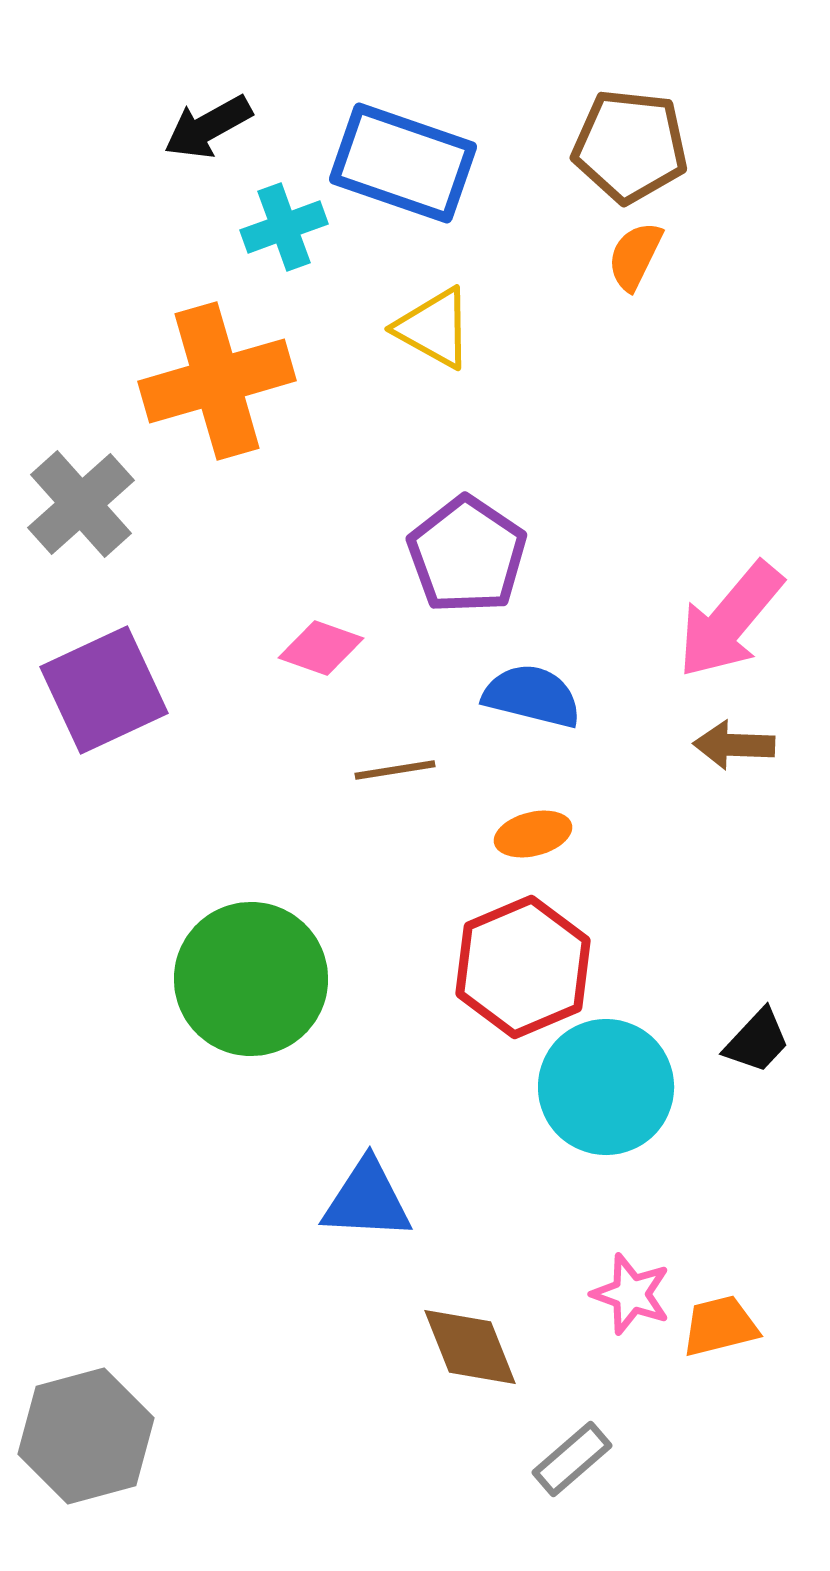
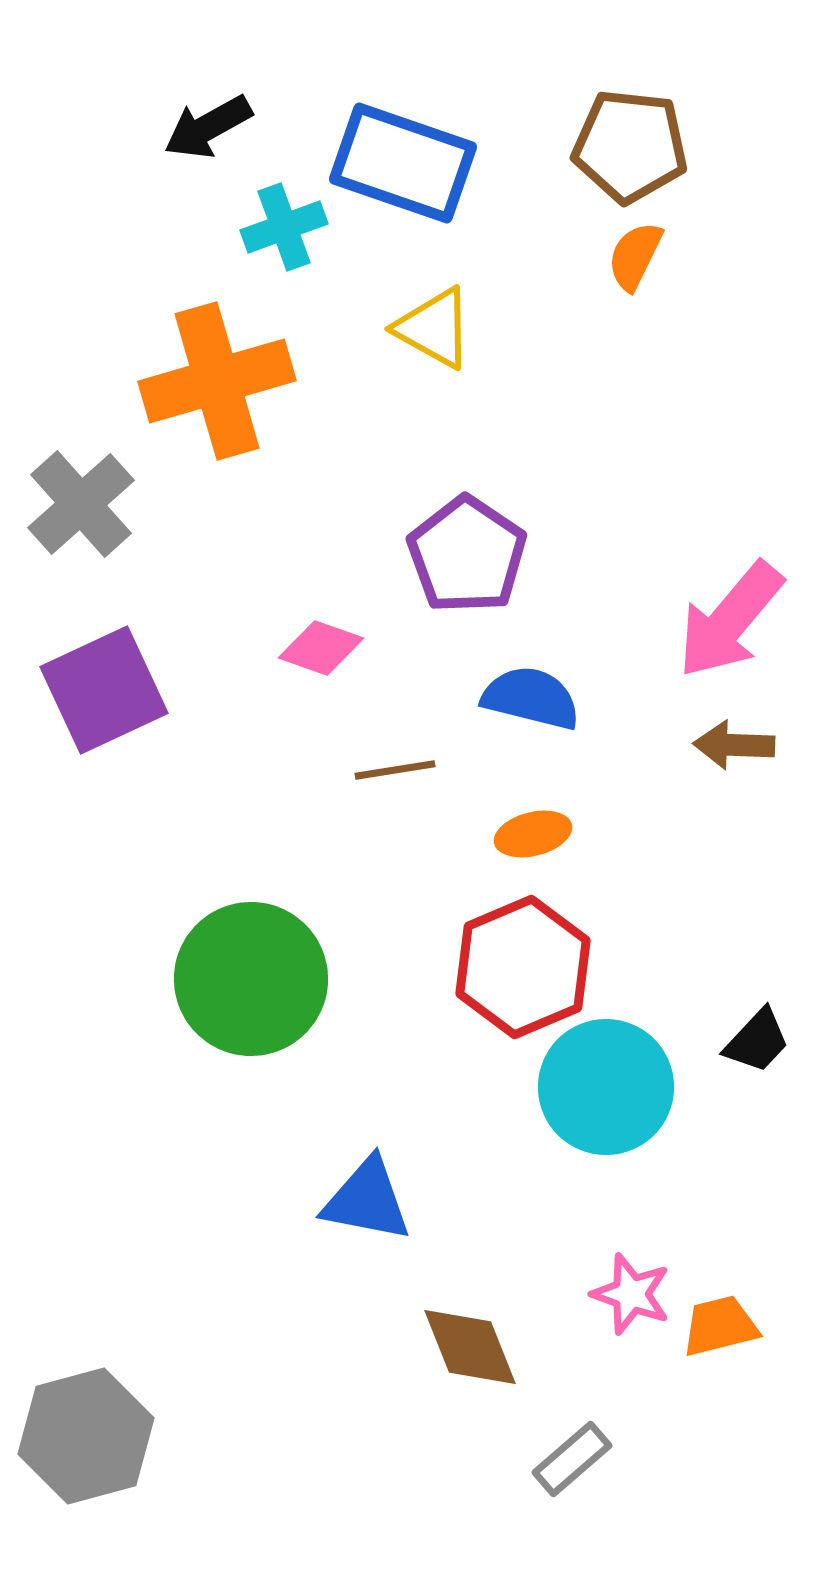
blue semicircle: moved 1 px left, 2 px down
blue triangle: rotated 8 degrees clockwise
